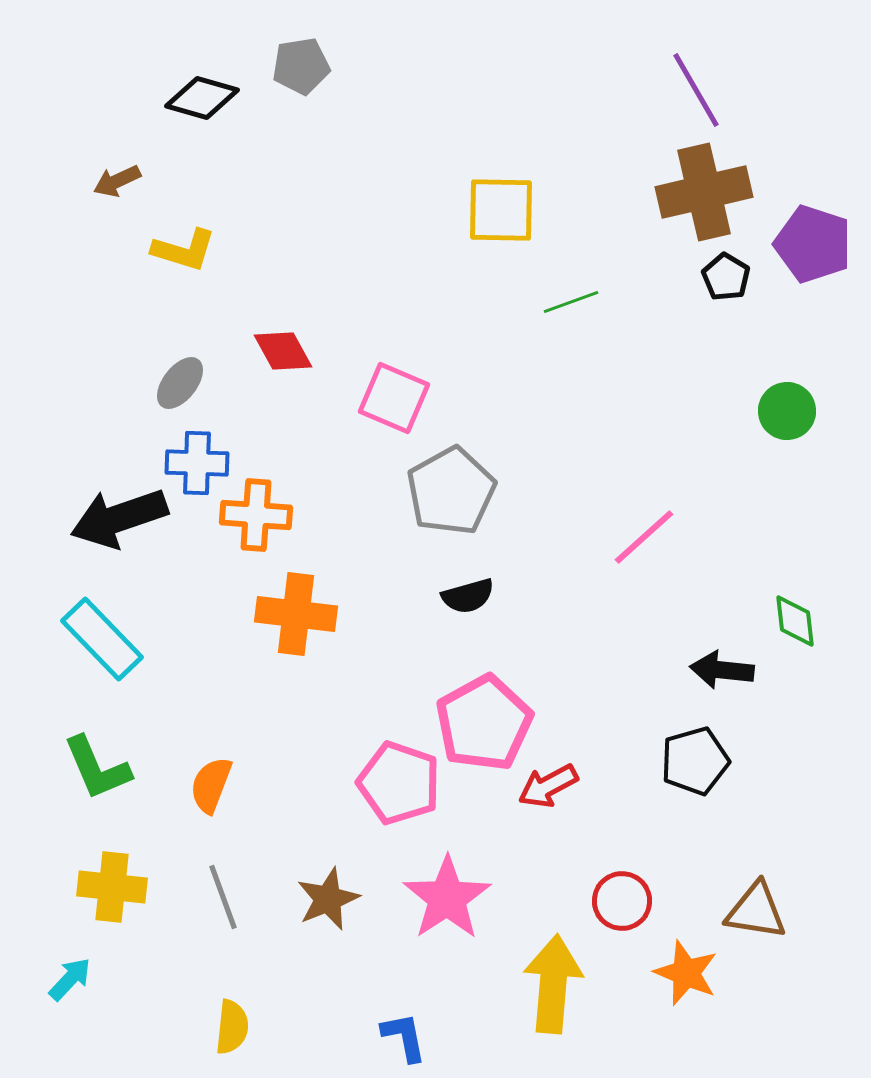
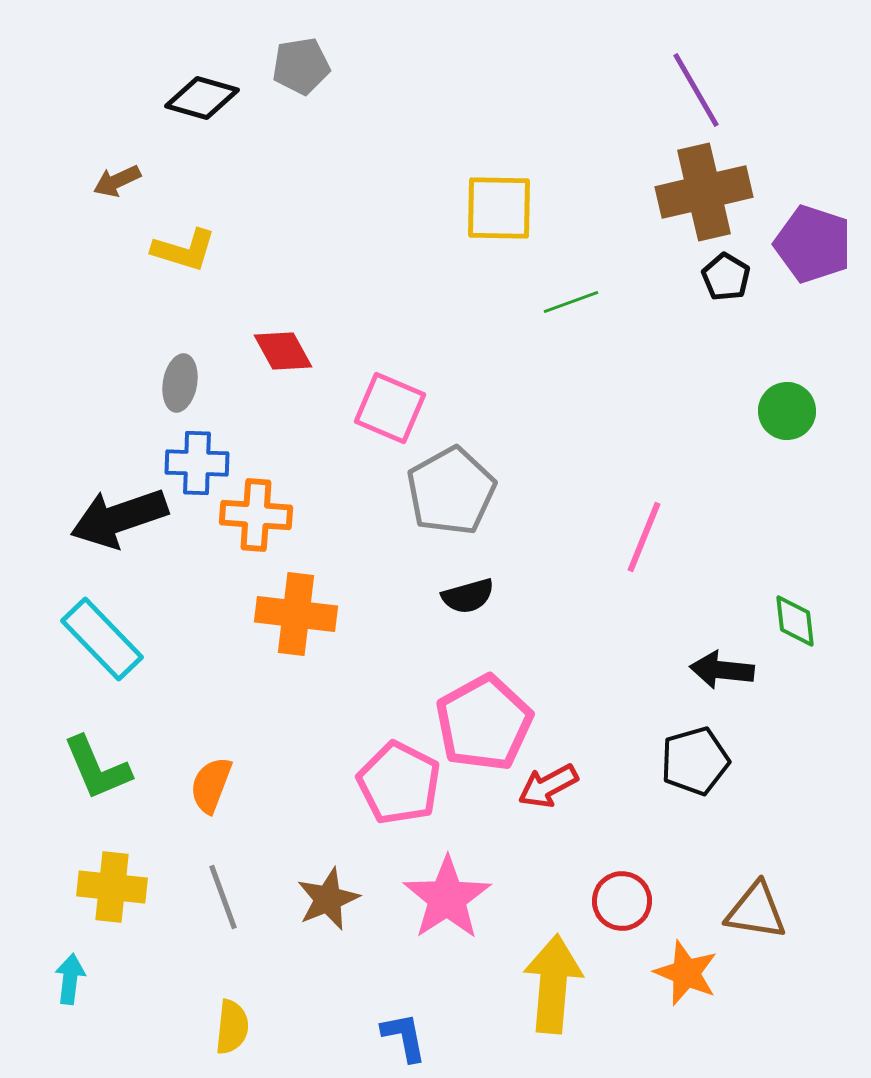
yellow square at (501, 210): moved 2 px left, 2 px up
gray ellipse at (180, 383): rotated 28 degrees counterclockwise
pink square at (394, 398): moved 4 px left, 10 px down
pink line at (644, 537): rotated 26 degrees counterclockwise
pink pentagon at (399, 783): rotated 8 degrees clockwise
cyan arrow at (70, 979): rotated 36 degrees counterclockwise
